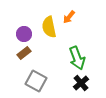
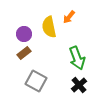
black cross: moved 2 px left, 2 px down
